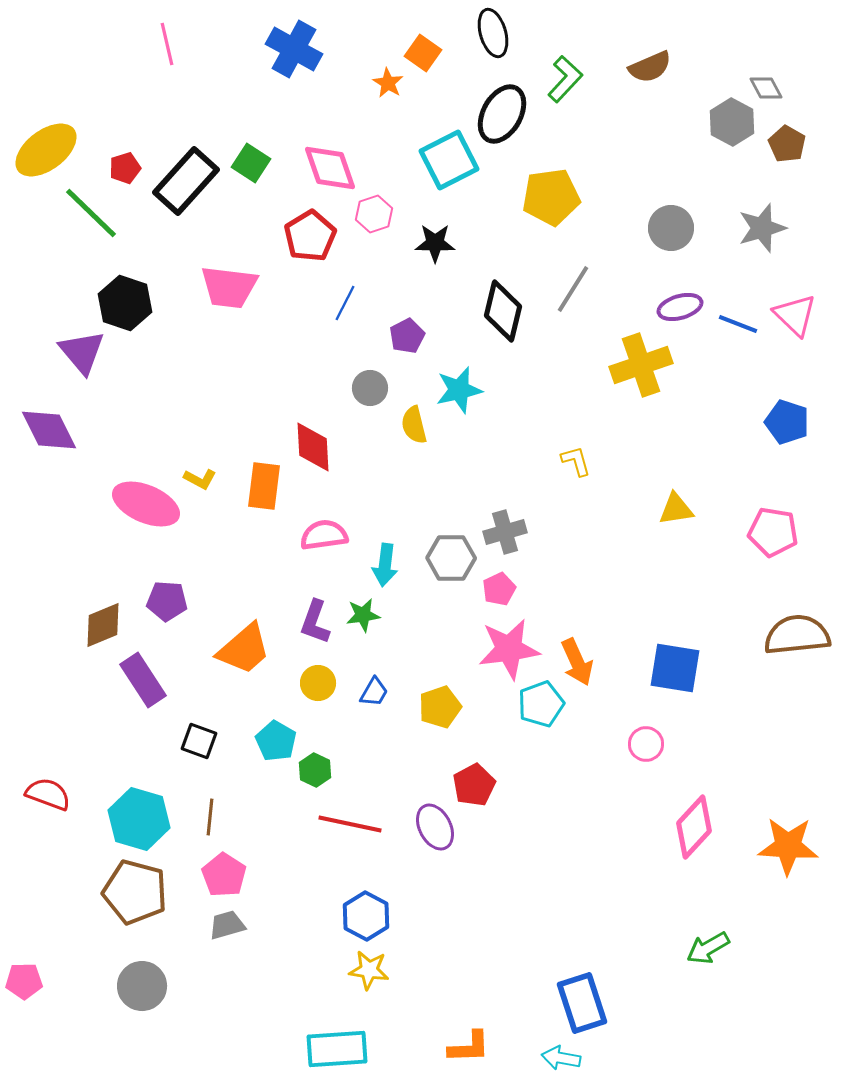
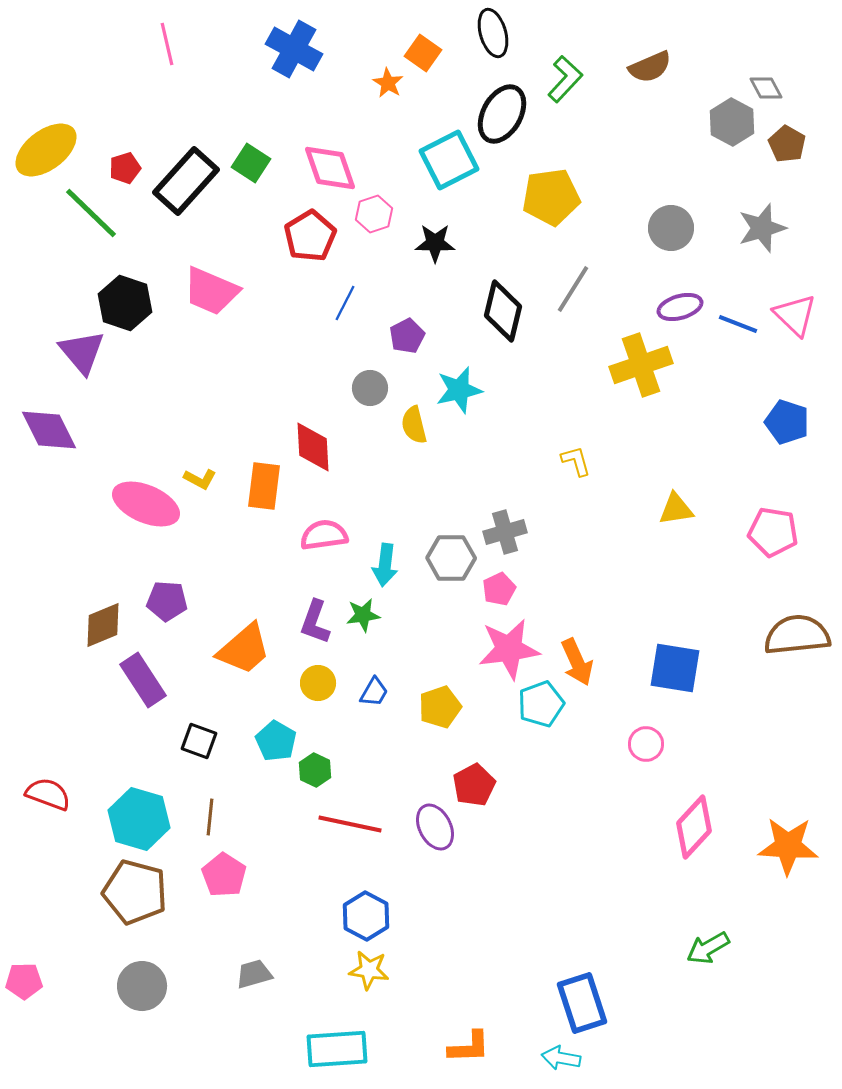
pink trapezoid at (229, 287): moved 18 px left, 4 px down; rotated 16 degrees clockwise
gray trapezoid at (227, 925): moved 27 px right, 49 px down
